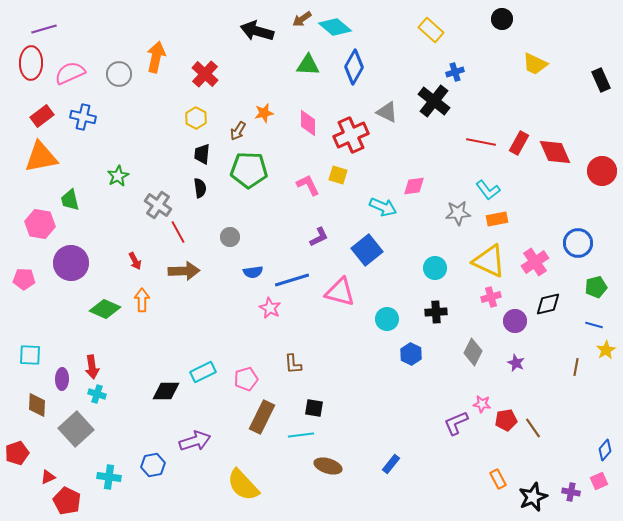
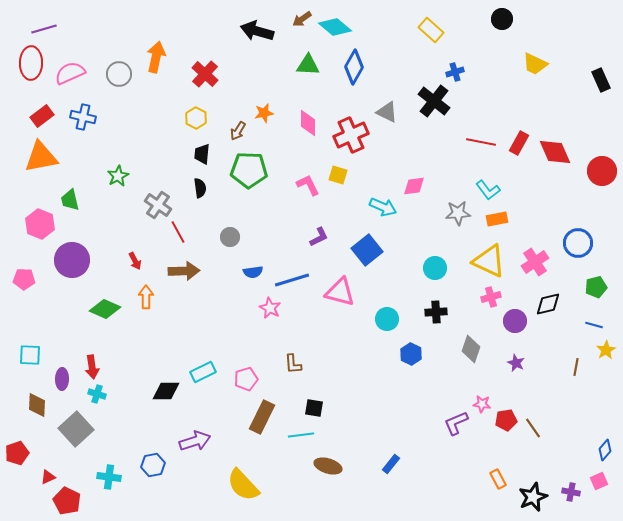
pink hexagon at (40, 224): rotated 12 degrees clockwise
purple circle at (71, 263): moved 1 px right, 3 px up
orange arrow at (142, 300): moved 4 px right, 3 px up
gray diamond at (473, 352): moved 2 px left, 3 px up; rotated 8 degrees counterclockwise
